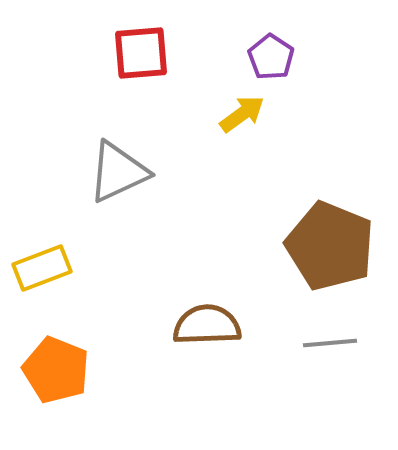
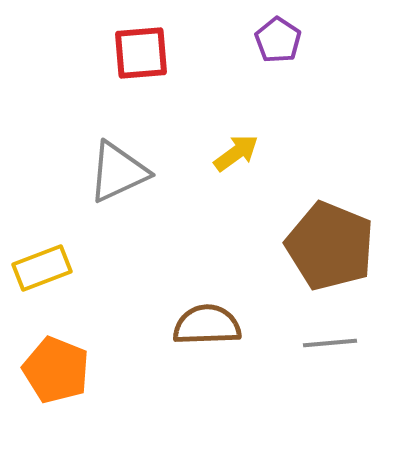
purple pentagon: moved 7 px right, 17 px up
yellow arrow: moved 6 px left, 39 px down
